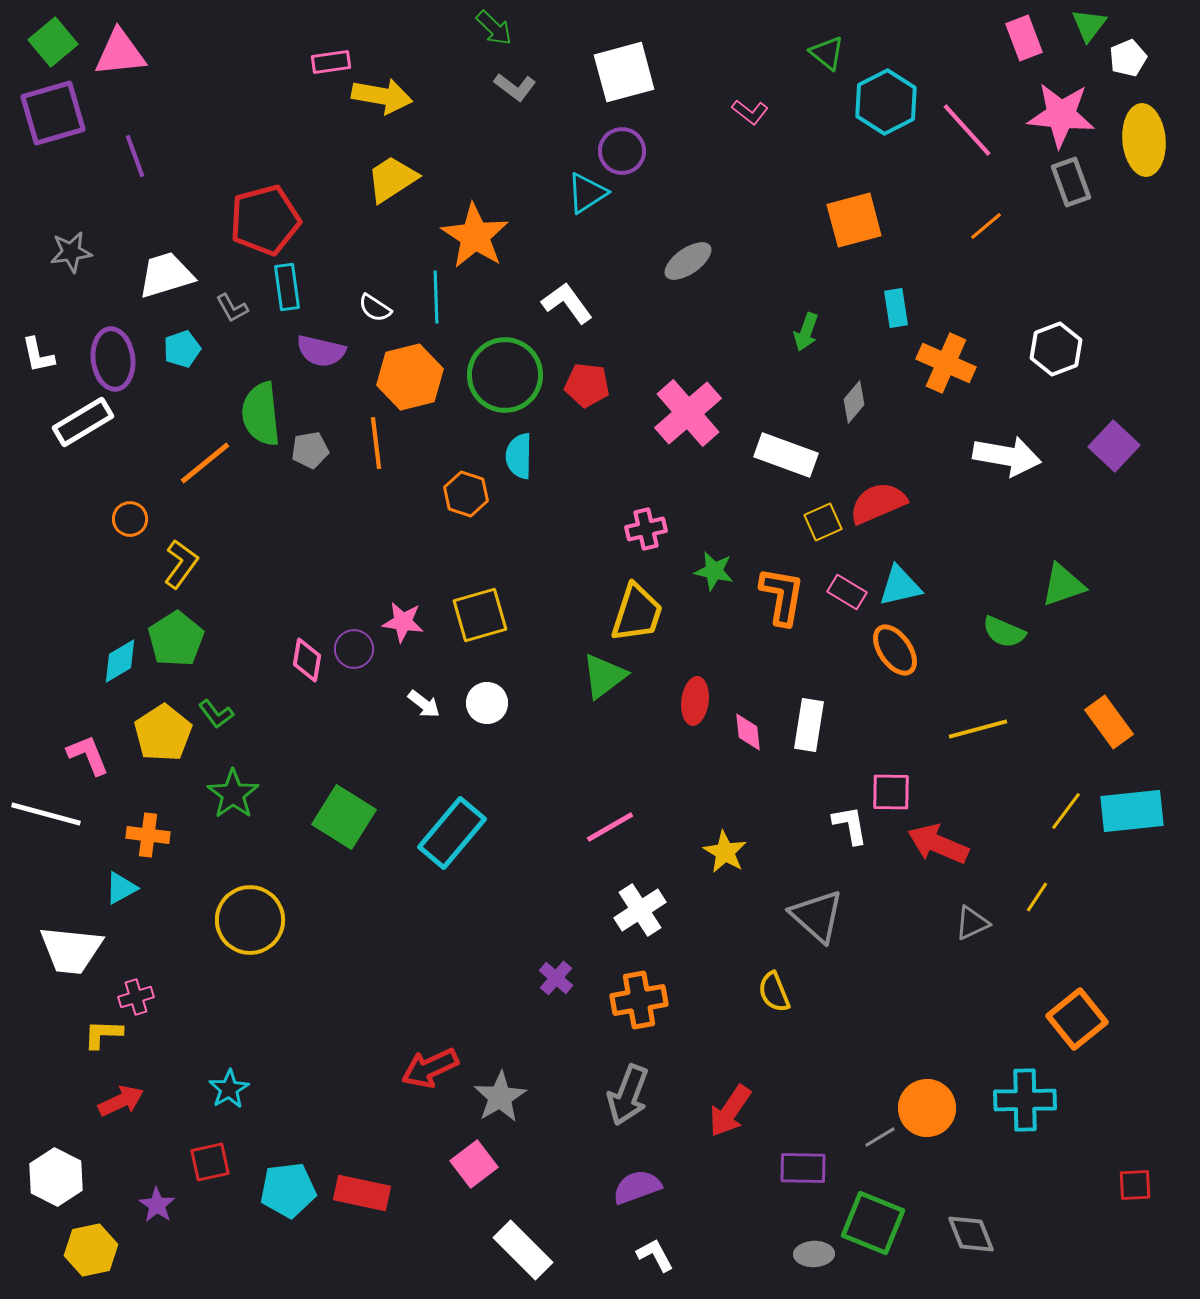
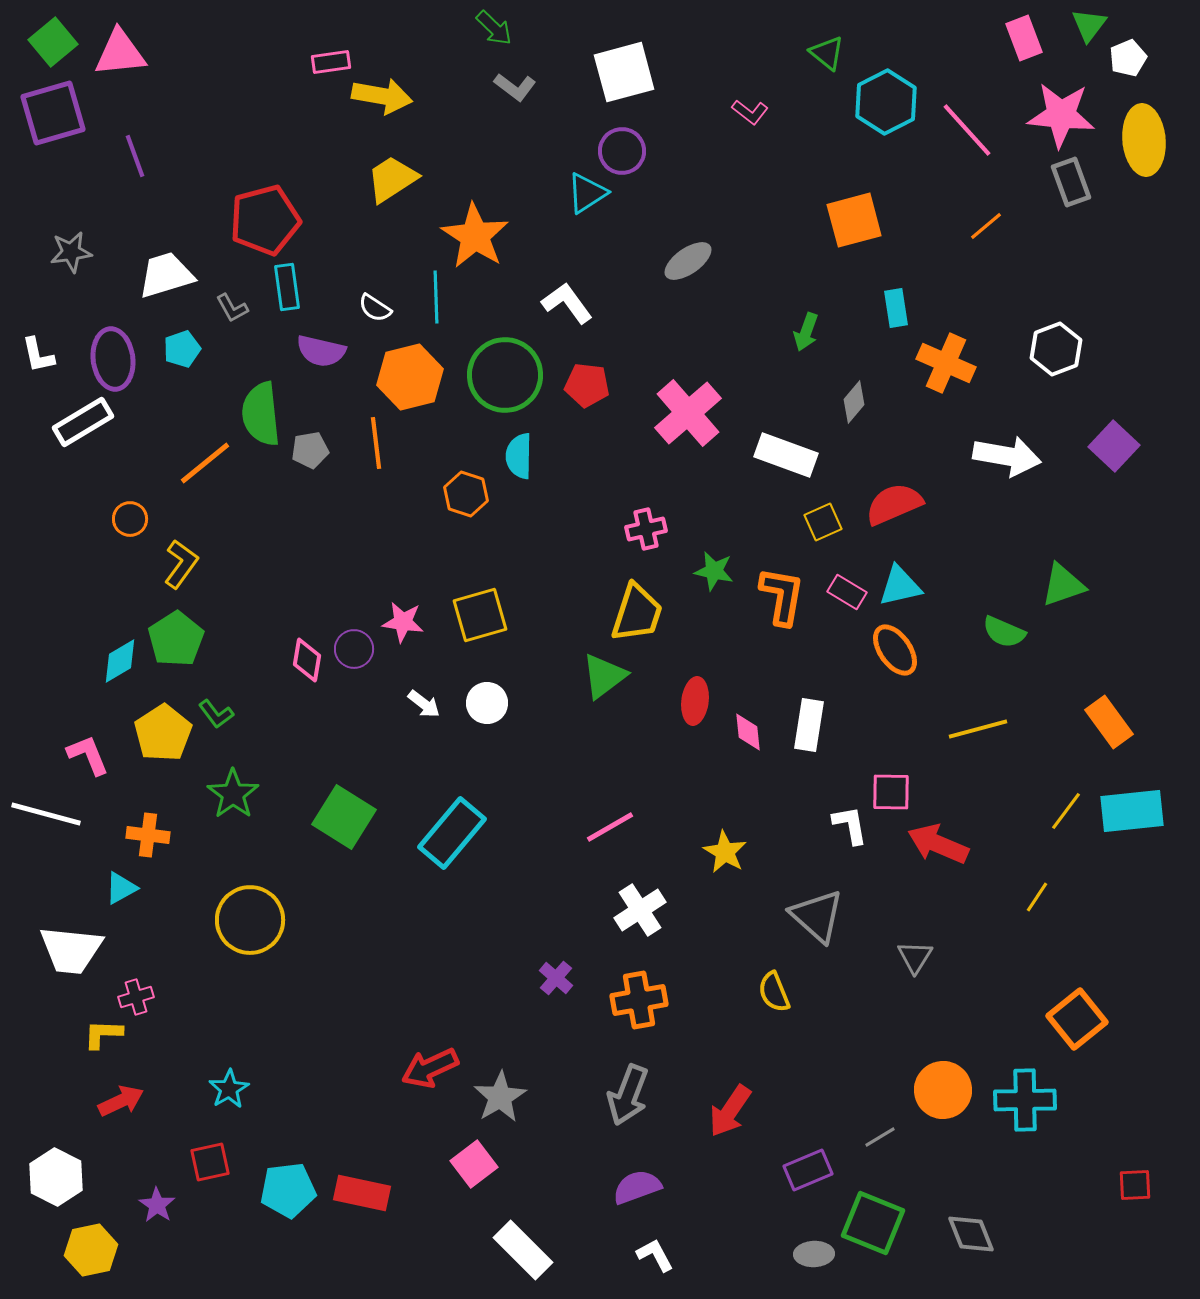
red semicircle at (878, 503): moved 16 px right, 1 px down
gray triangle at (972, 923): moved 57 px left, 34 px down; rotated 33 degrees counterclockwise
orange circle at (927, 1108): moved 16 px right, 18 px up
purple rectangle at (803, 1168): moved 5 px right, 2 px down; rotated 24 degrees counterclockwise
